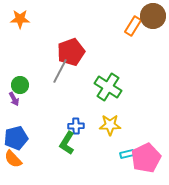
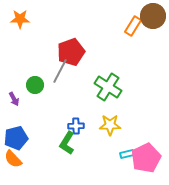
green circle: moved 15 px right
